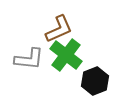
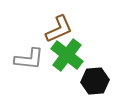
green cross: moved 1 px right
black hexagon: rotated 16 degrees clockwise
